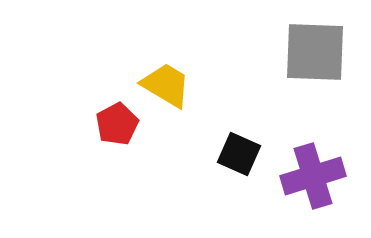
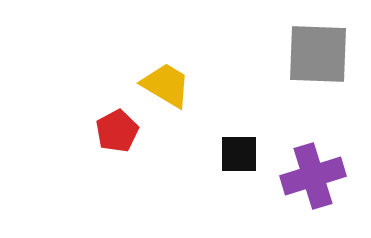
gray square: moved 3 px right, 2 px down
red pentagon: moved 7 px down
black square: rotated 24 degrees counterclockwise
